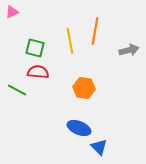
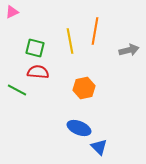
orange hexagon: rotated 20 degrees counterclockwise
